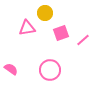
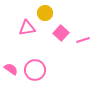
pink square: rotated 28 degrees counterclockwise
pink line: rotated 24 degrees clockwise
pink circle: moved 15 px left
